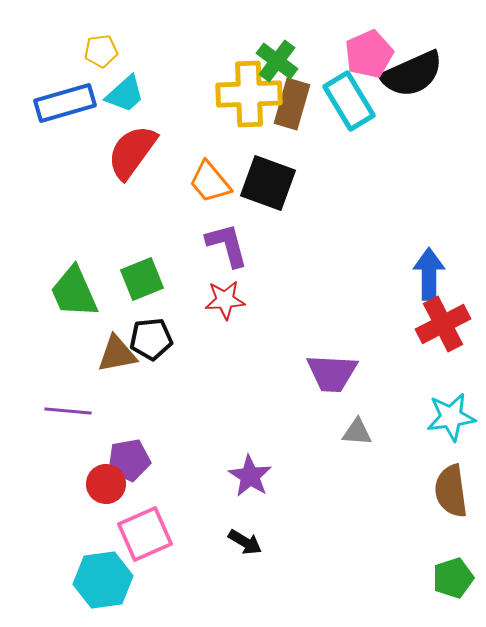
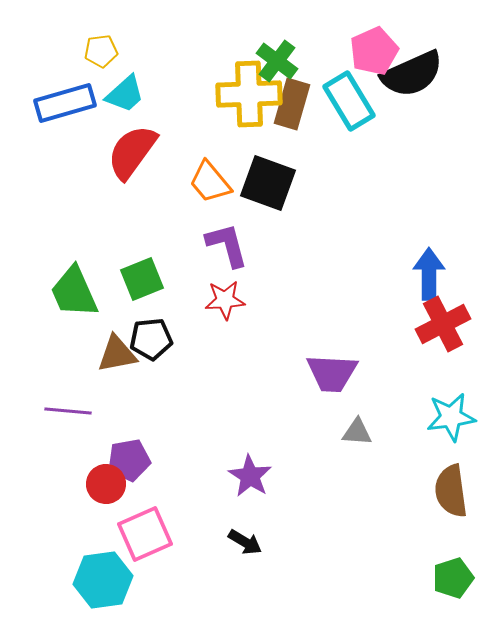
pink pentagon: moved 5 px right, 3 px up
